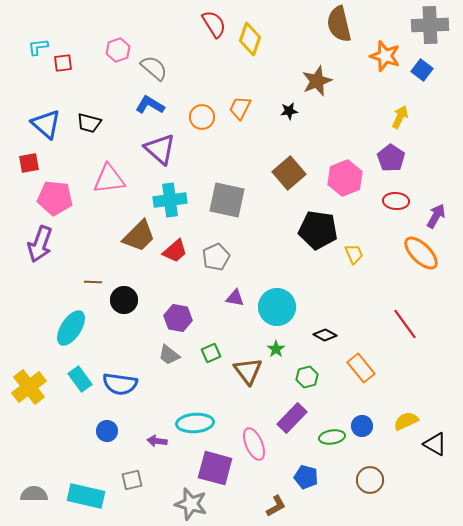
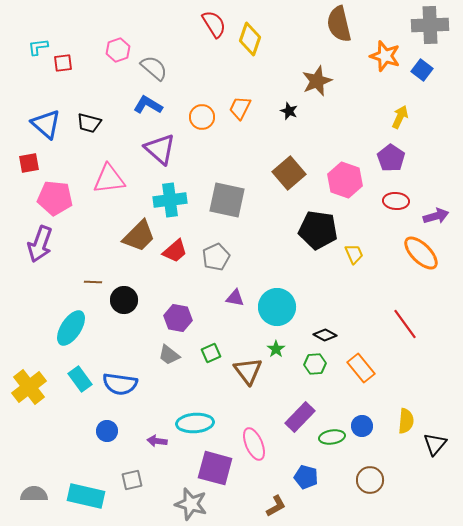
blue L-shape at (150, 105): moved 2 px left
black star at (289, 111): rotated 30 degrees clockwise
pink hexagon at (345, 178): moved 2 px down; rotated 20 degrees counterclockwise
purple arrow at (436, 216): rotated 45 degrees clockwise
green hexagon at (307, 377): moved 8 px right, 13 px up; rotated 10 degrees clockwise
purple rectangle at (292, 418): moved 8 px right, 1 px up
yellow semicircle at (406, 421): rotated 120 degrees clockwise
black triangle at (435, 444): rotated 40 degrees clockwise
